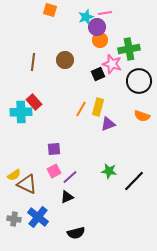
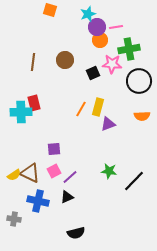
pink line: moved 11 px right, 14 px down
cyan star: moved 2 px right, 3 px up
pink star: rotated 12 degrees counterclockwise
black square: moved 5 px left, 1 px up
red rectangle: moved 1 px down; rotated 28 degrees clockwise
orange semicircle: rotated 21 degrees counterclockwise
brown triangle: moved 3 px right, 11 px up
blue cross: moved 16 px up; rotated 25 degrees counterclockwise
